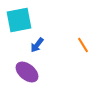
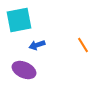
blue arrow: rotated 35 degrees clockwise
purple ellipse: moved 3 px left, 2 px up; rotated 15 degrees counterclockwise
